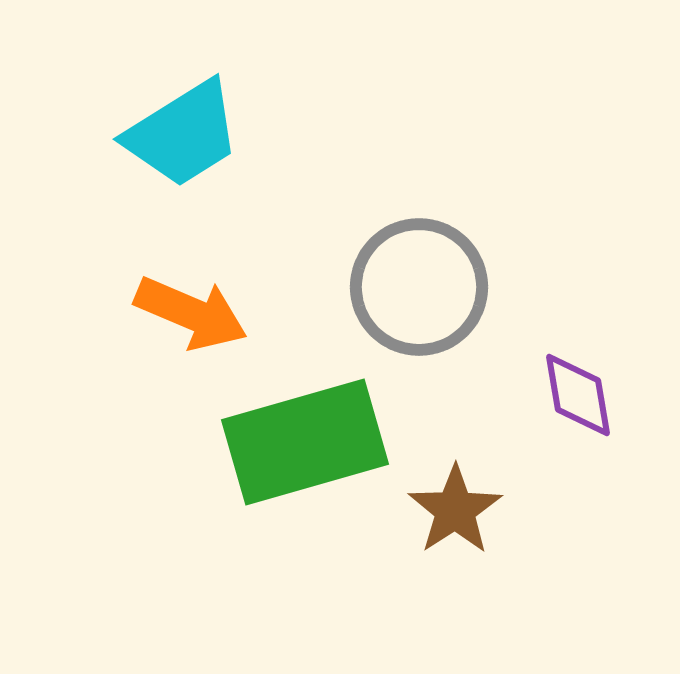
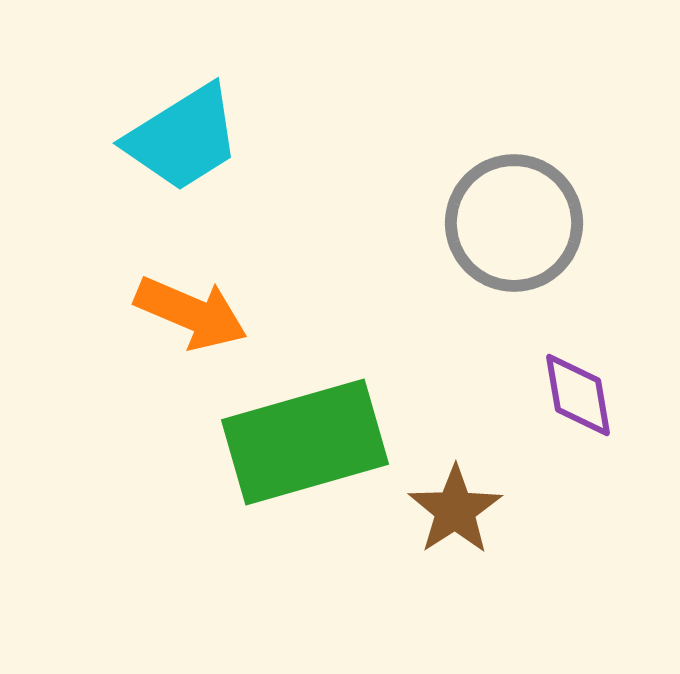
cyan trapezoid: moved 4 px down
gray circle: moved 95 px right, 64 px up
